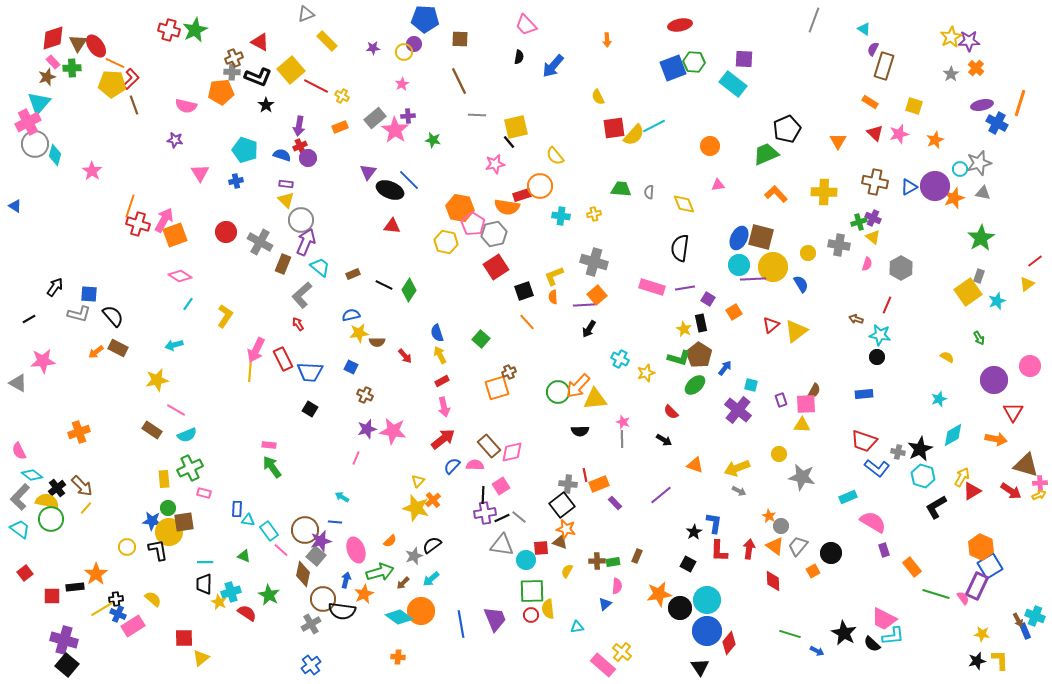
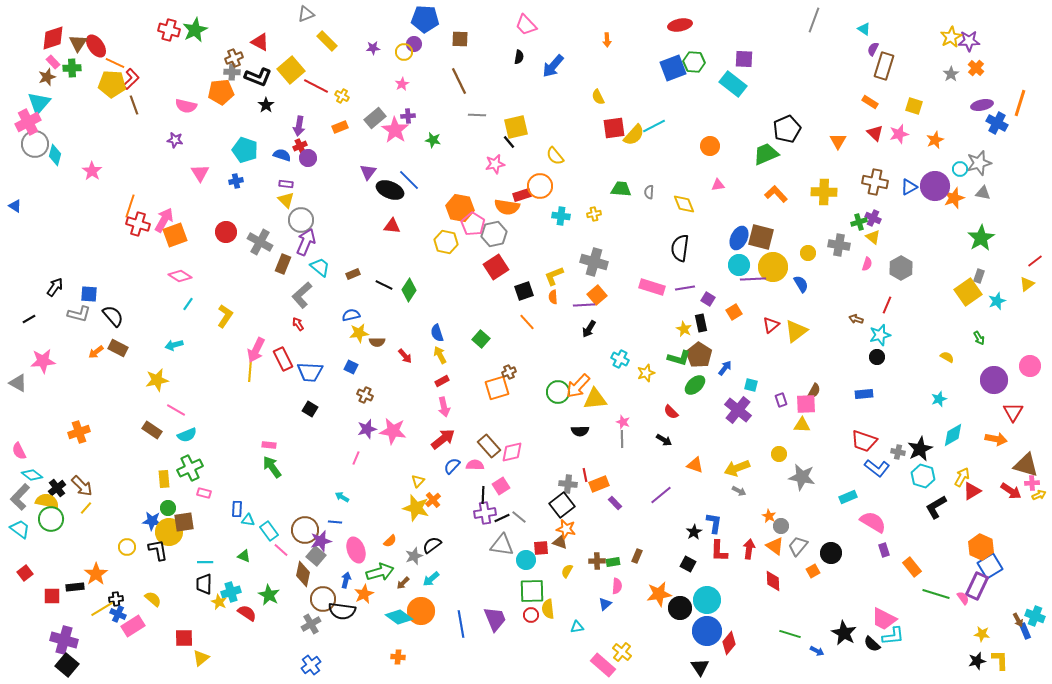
cyan star at (880, 335): rotated 25 degrees counterclockwise
pink cross at (1040, 483): moved 8 px left
